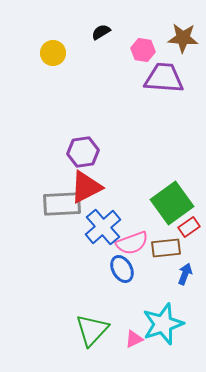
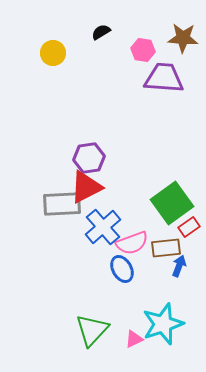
purple hexagon: moved 6 px right, 6 px down
blue arrow: moved 6 px left, 8 px up
